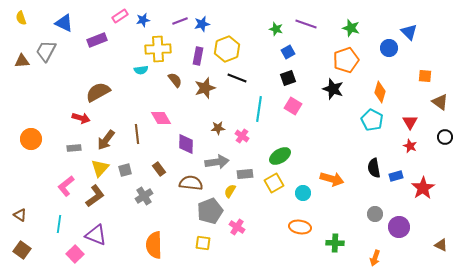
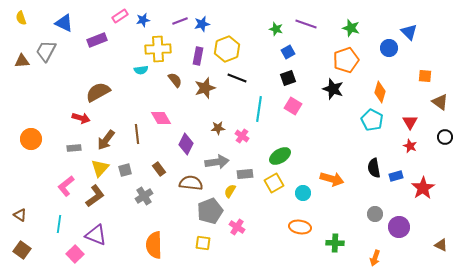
purple diamond at (186, 144): rotated 25 degrees clockwise
